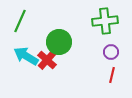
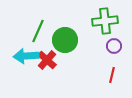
green line: moved 18 px right, 10 px down
green circle: moved 6 px right, 2 px up
purple circle: moved 3 px right, 6 px up
cyan arrow: rotated 35 degrees counterclockwise
